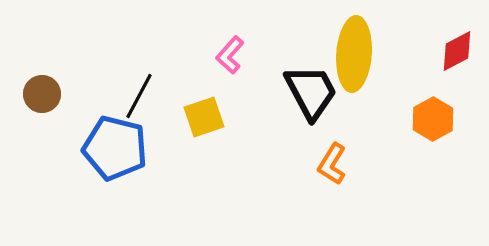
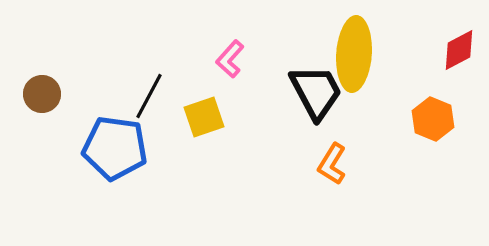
red diamond: moved 2 px right, 1 px up
pink L-shape: moved 4 px down
black trapezoid: moved 5 px right
black line: moved 10 px right
orange hexagon: rotated 9 degrees counterclockwise
blue pentagon: rotated 6 degrees counterclockwise
